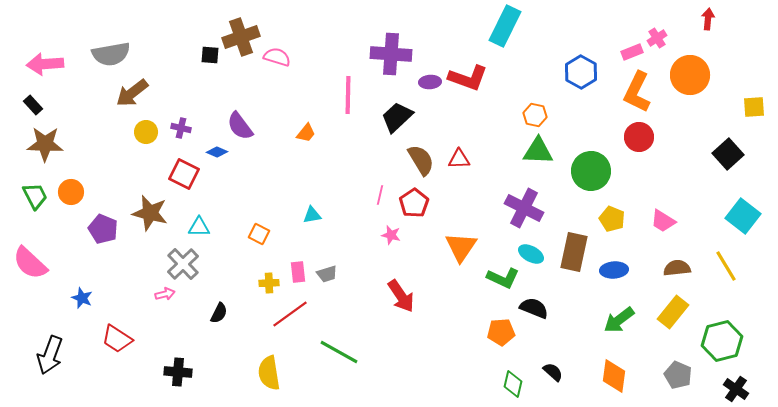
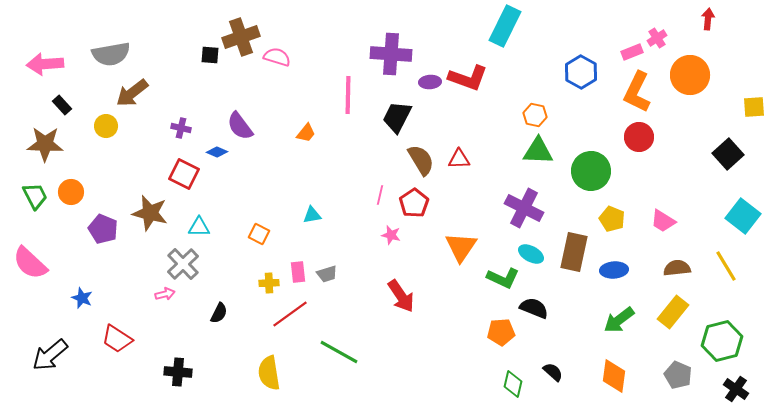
black rectangle at (33, 105): moved 29 px right
black trapezoid at (397, 117): rotated 20 degrees counterclockwise
yellow circle at (146, 132): moved 40 px left, 6 px up
black arrow at (50, 355): rotated 30 degrees clockwise
